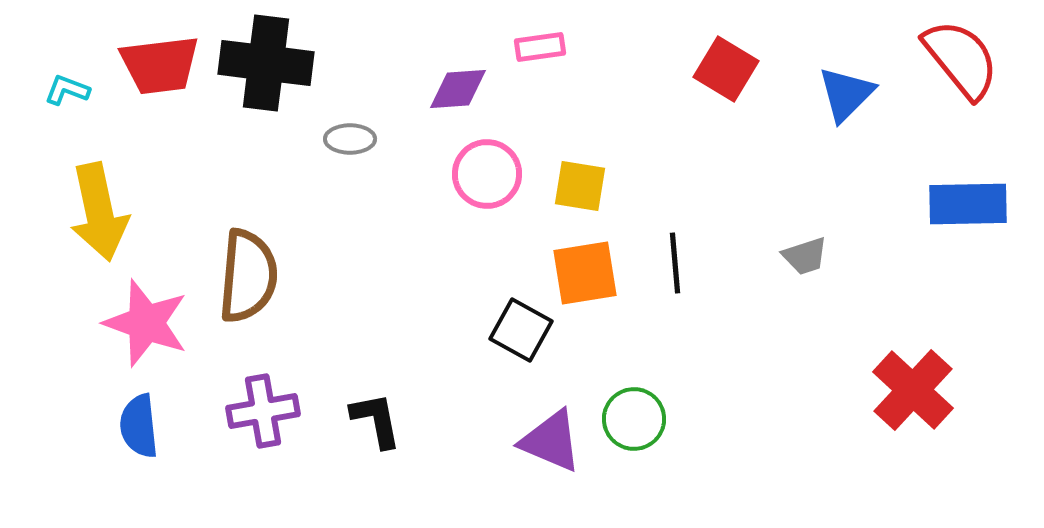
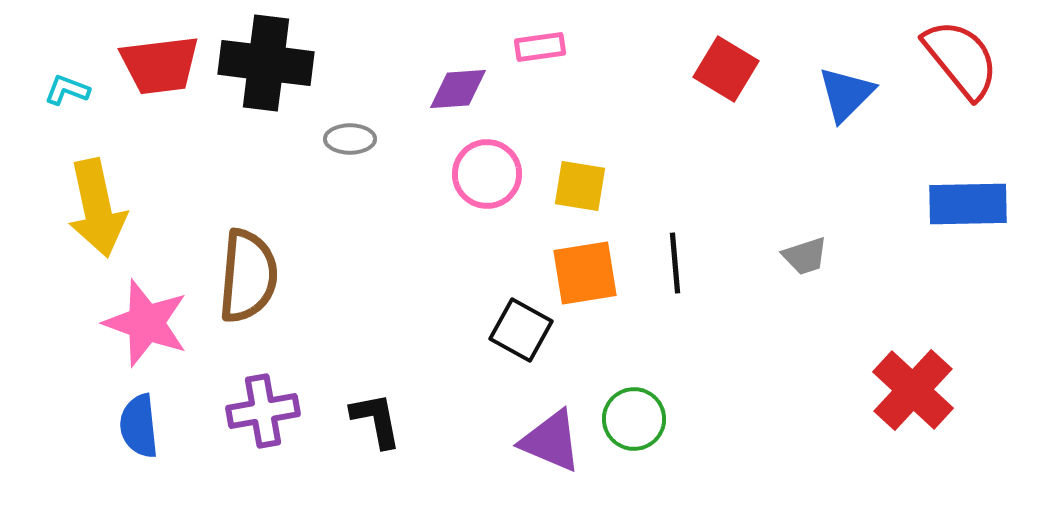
yellow arrow: moved 2 px left, 4 px up
